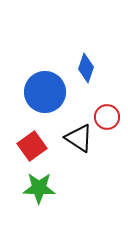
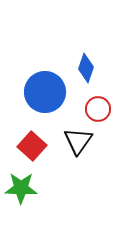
red circle: moved 9 px left, 8 px up
black triangle: moved 1 px left, 3 px down; rotated 32 degrees clockwise
red square: rotated 12 degrees counterclockwise
green star: moved 18 px left
